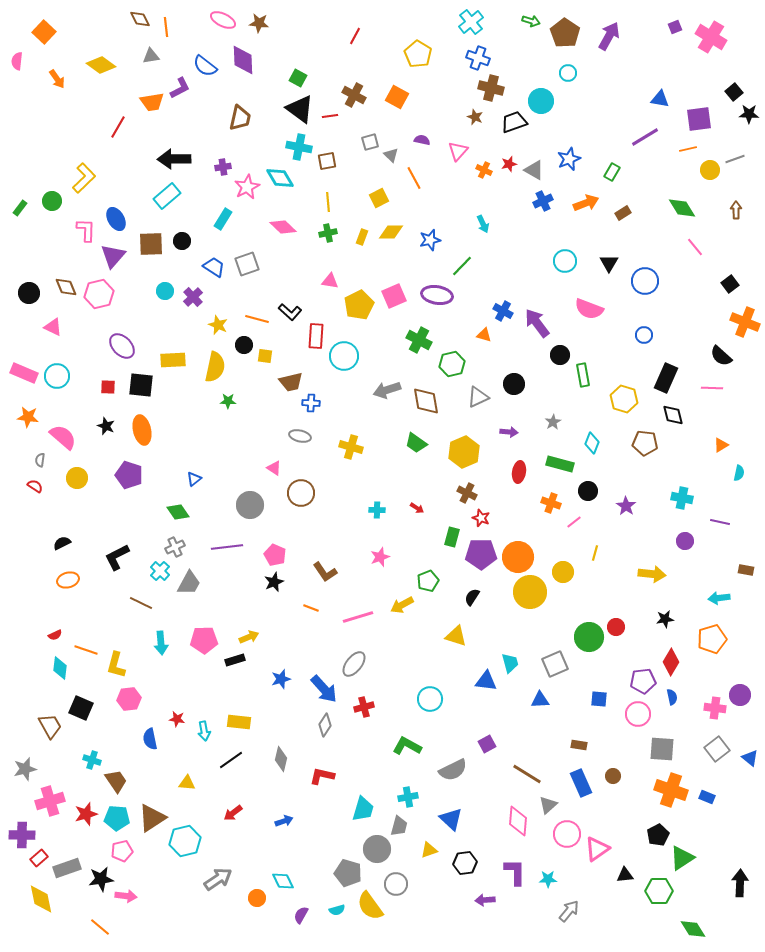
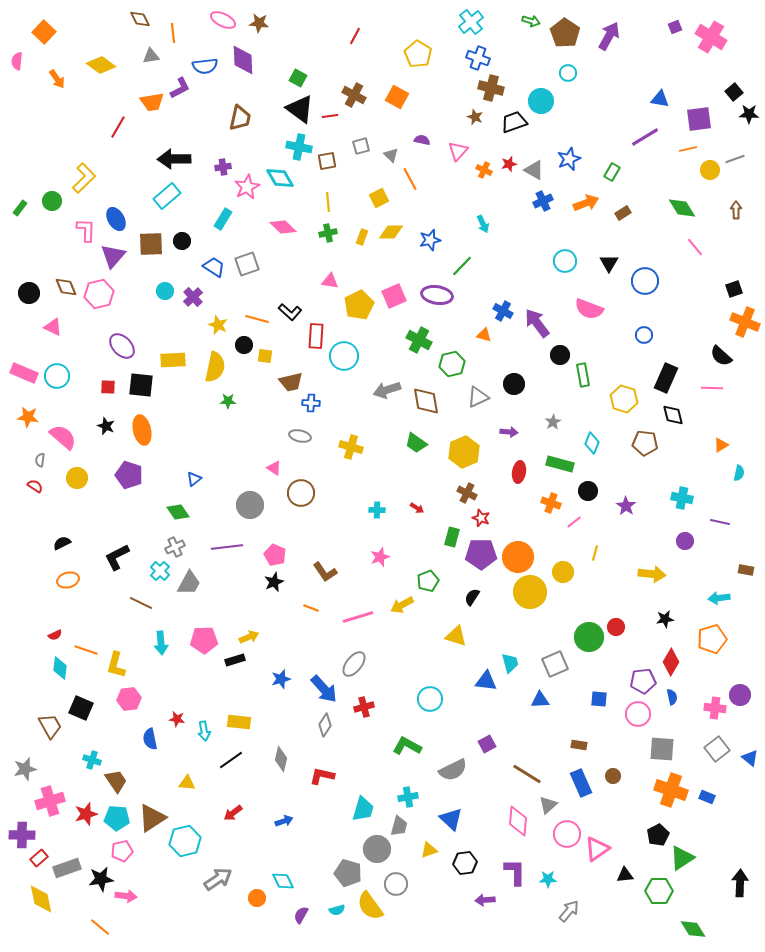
orange line at (166, 27): moved 7 px right, 6 px down
blue semicircle at (205, 66): rotated 45 degrees counterclockwise
gray square at (370, 142): moved 9 px left, 4 px down
orange line at (414, 178): moved 4 px left, 1 px down
black square at (730, 284): moved 4 px right, 5 px down; rotated 18 degrees clockwise
